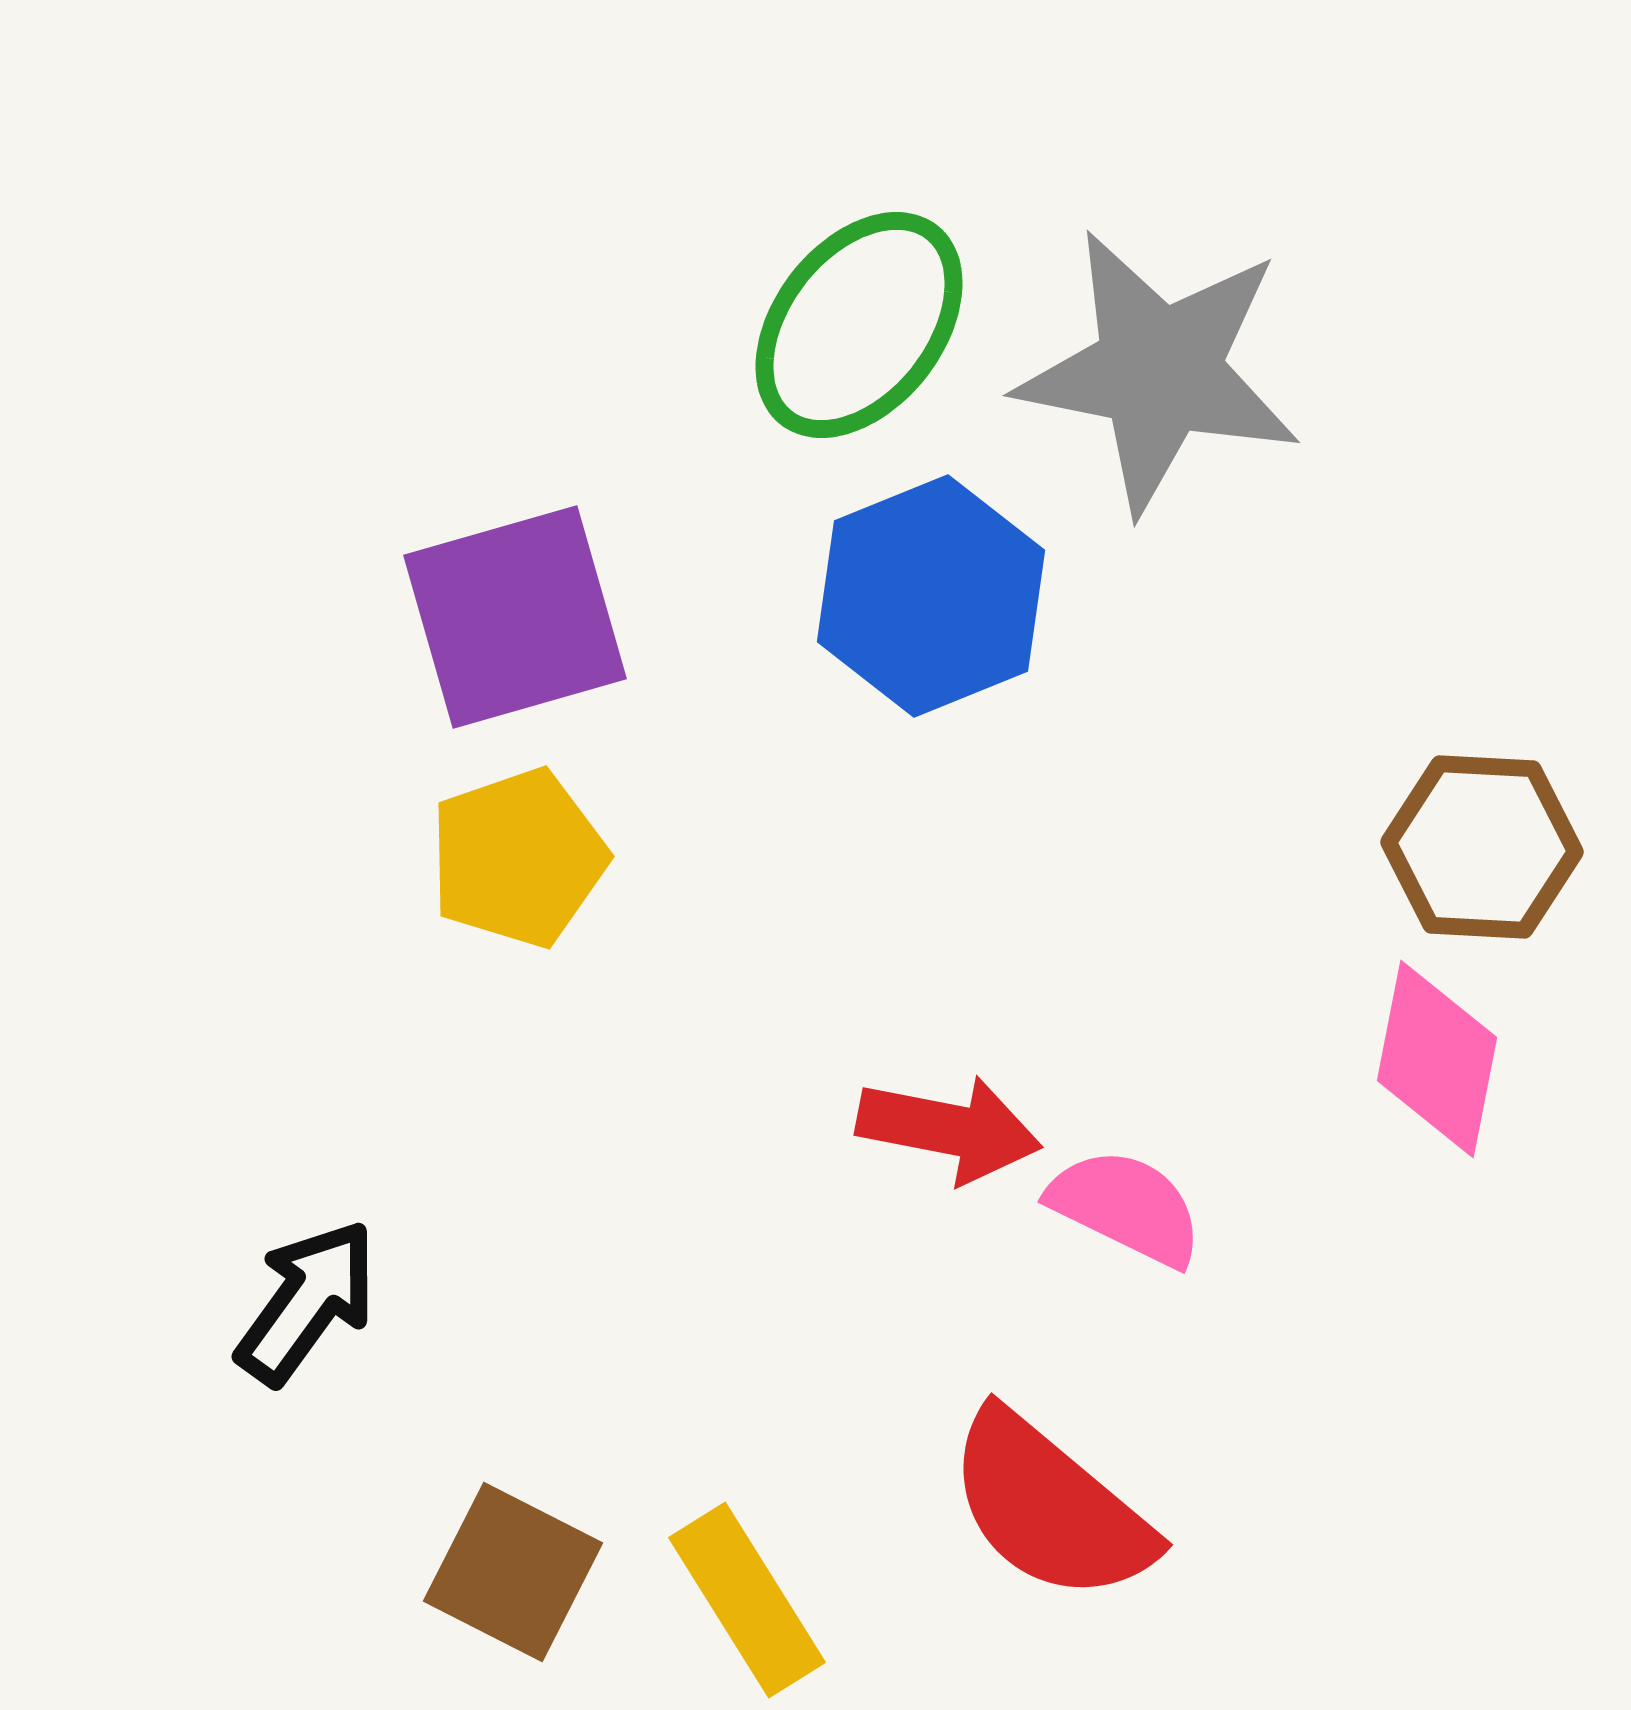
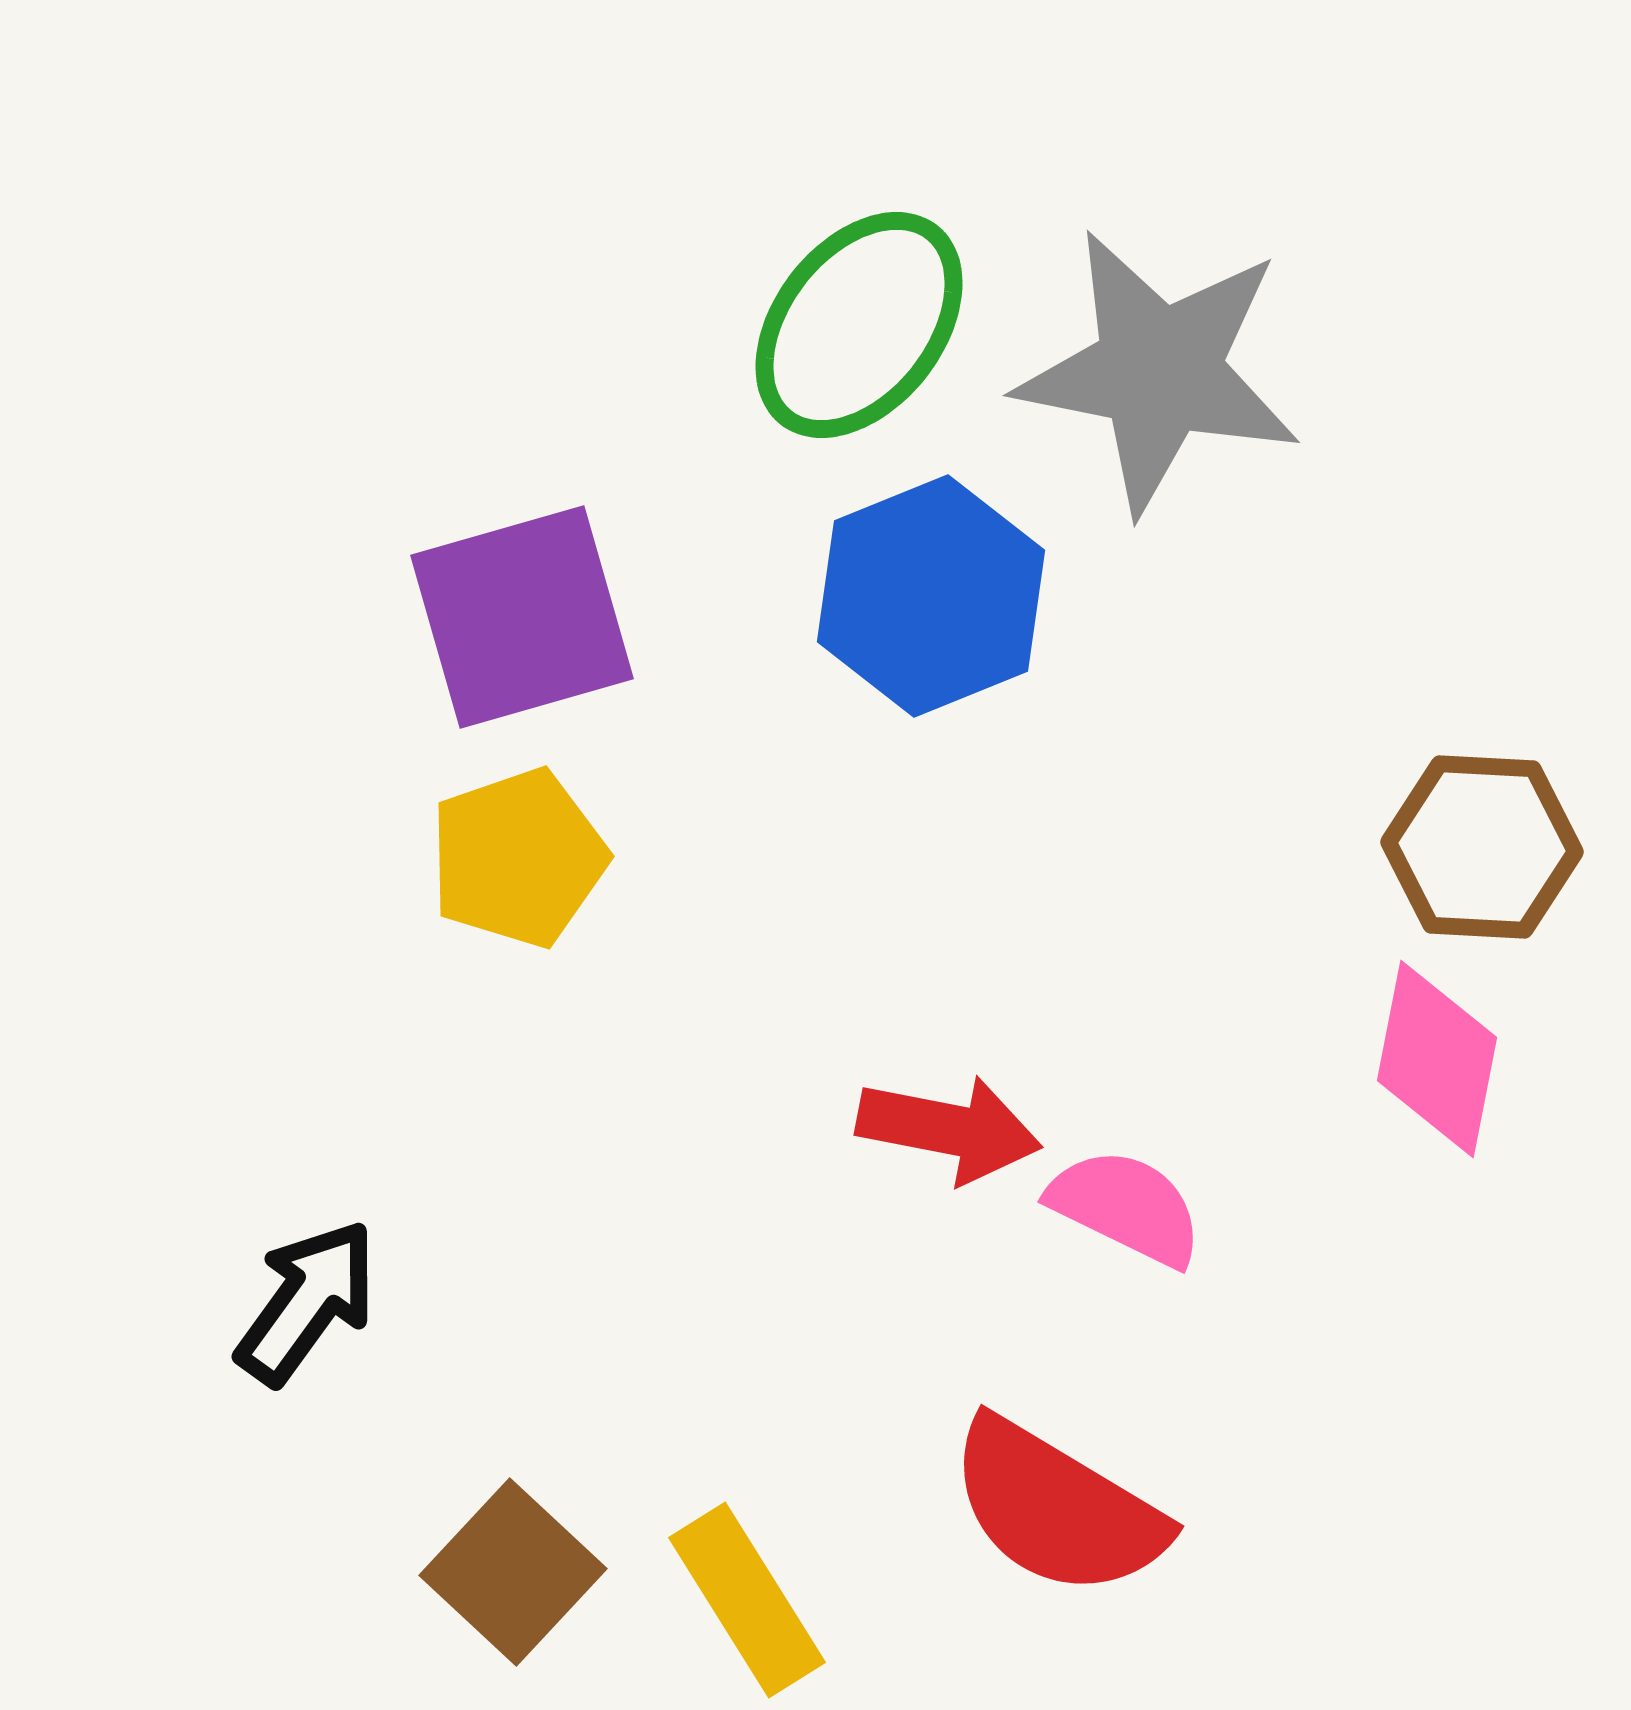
purple square: moved 7 px right
red semicircle: moved 7 px right, 1 px down; rotated 9 degrees counterclockwise
brown square: rotated 16 degrees clockwise
